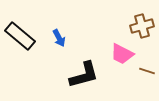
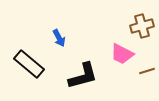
black rectangle: moved 9 px right, 28 px down
brown line: rotated 35 degrees counterclockwise
black L-shape: moved 1 px left, 1 px down
